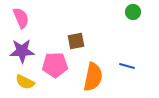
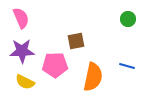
green circle: moved 5 px left, 7 px down
